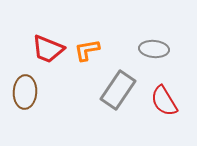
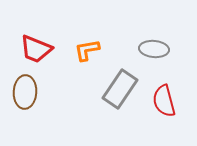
red trapezoid: moved 12 px left
gray rectangle: moved 2 px right, 1 px up
red semicircle: rotated 16 degrees clockwise
